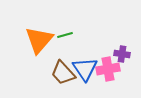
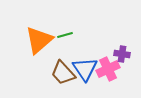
orange triangle: rotated 8 degrees clockwise
pink cross: rotated 15 degrees counterclockwise
